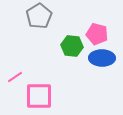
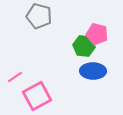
gray pentagon: rotated 25 degrees counterclockwise
green hexagon: moved 12 px right
blue ellipse: moved 9 px left, 13 px down
pink square: moved 2 px left; rotated 28 degrees counterclockwise
